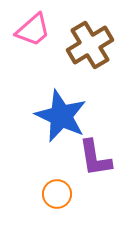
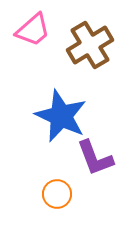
purple L-shape: rotated 12 degrees counterclockwise
